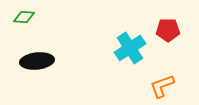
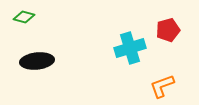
green diamond: rotated 10 degrees clockwise
red pentagon: rotated 15 degrees counterclockwise
cyan cross: rotated 16 degrees clockwise
